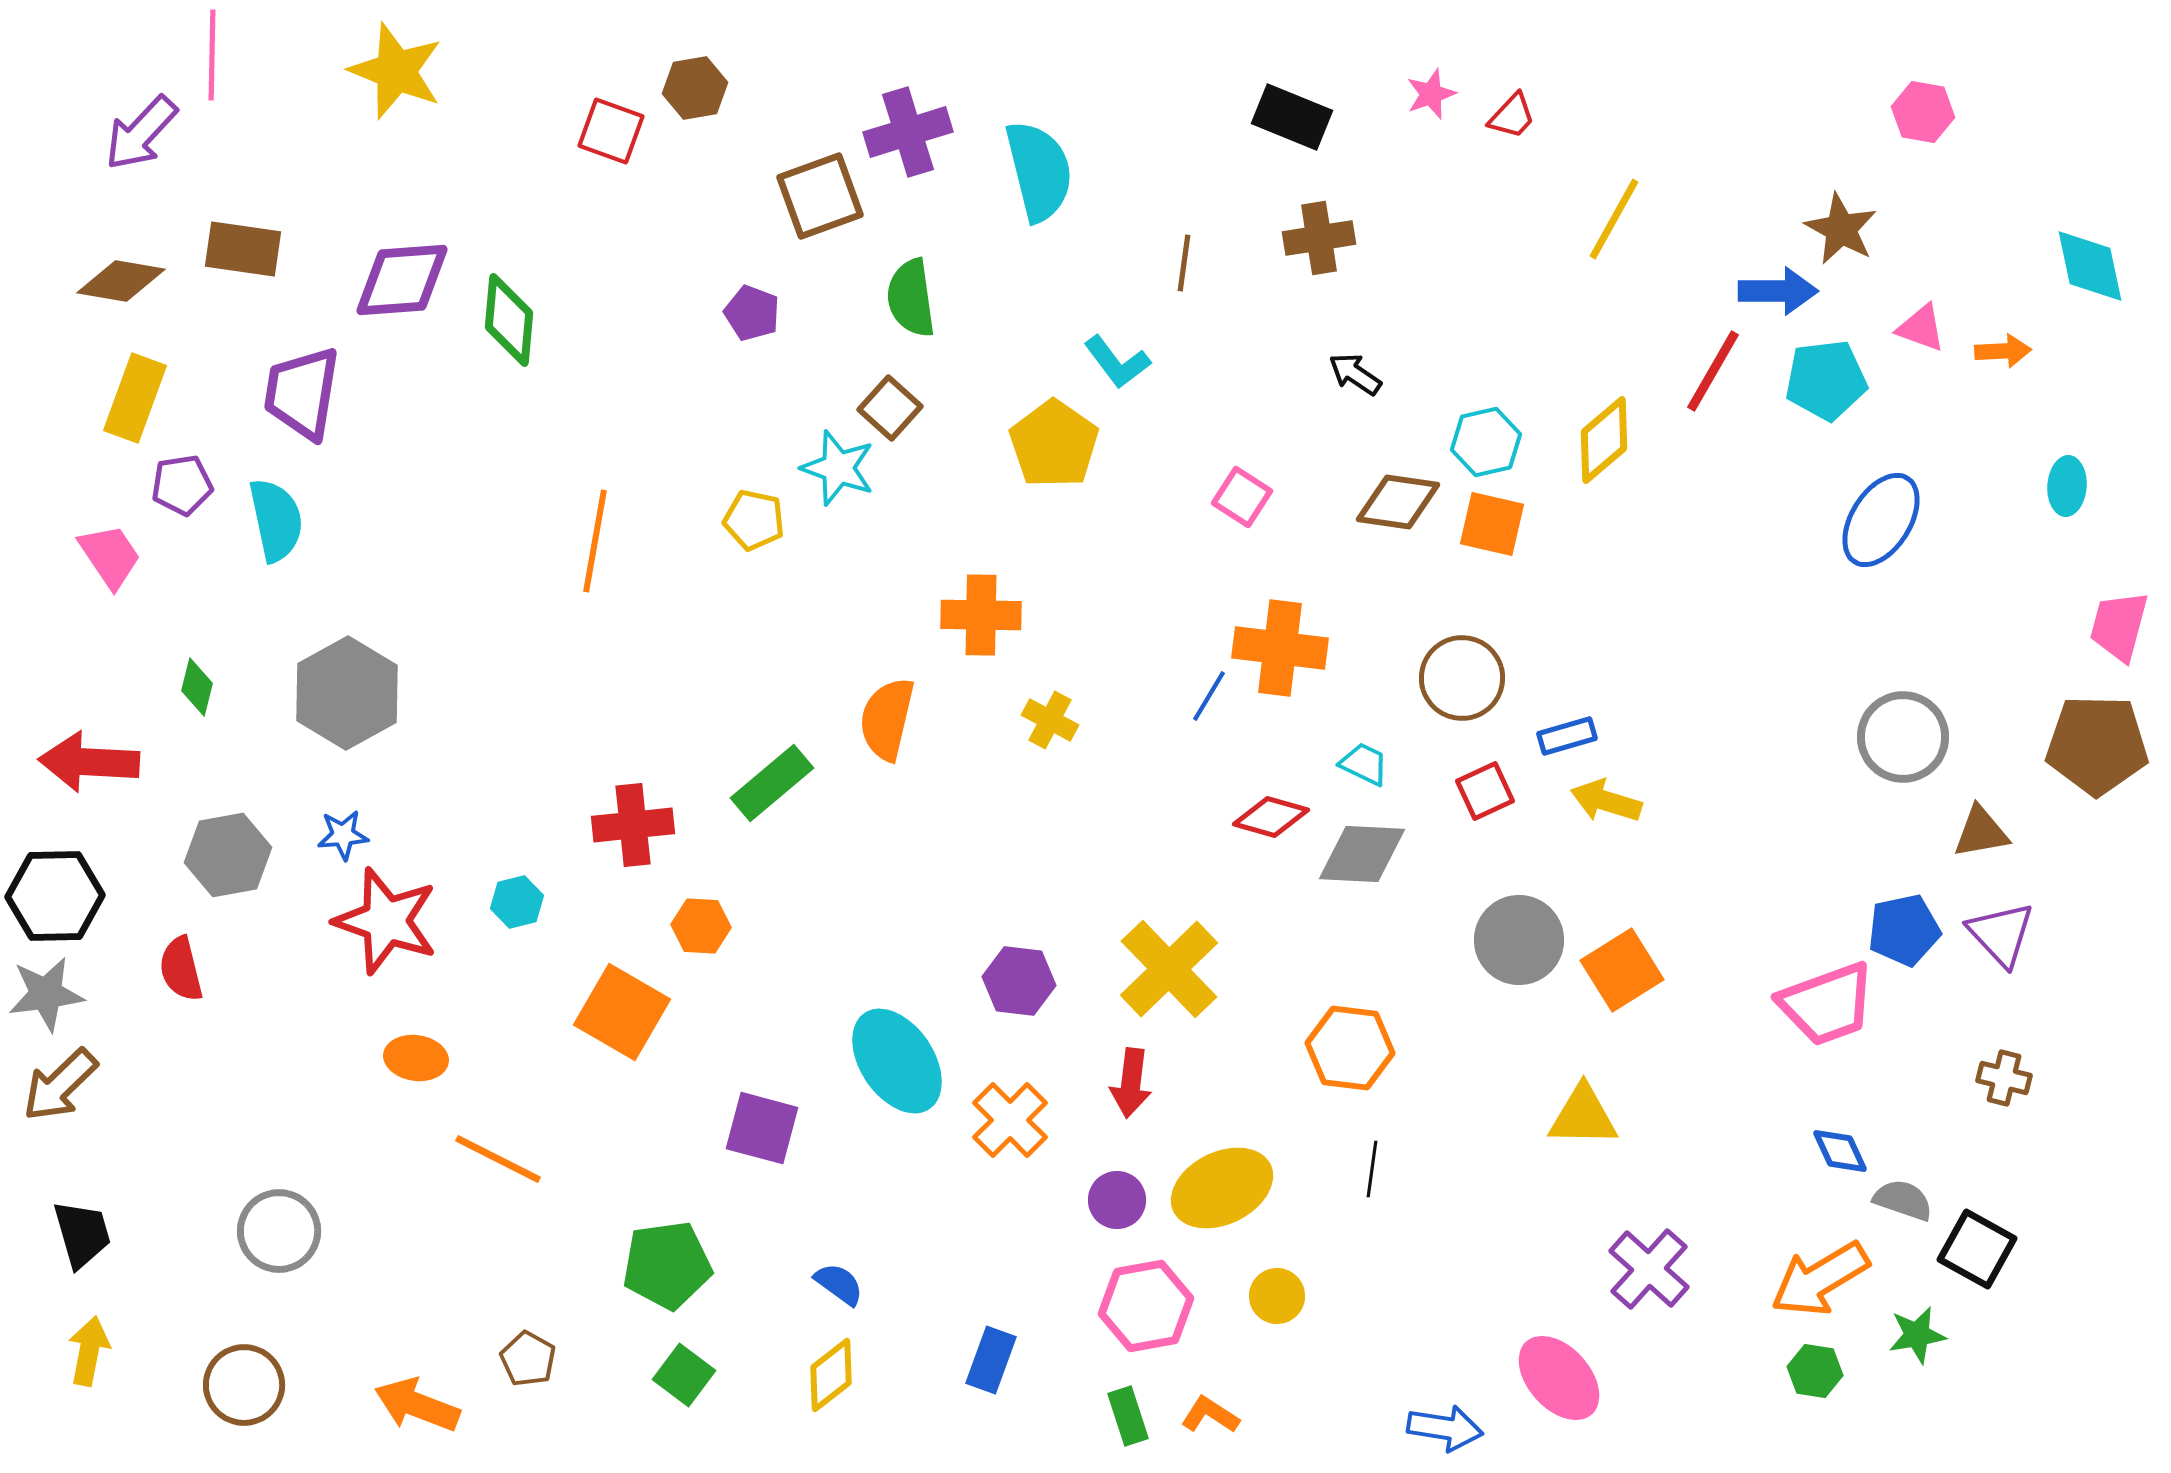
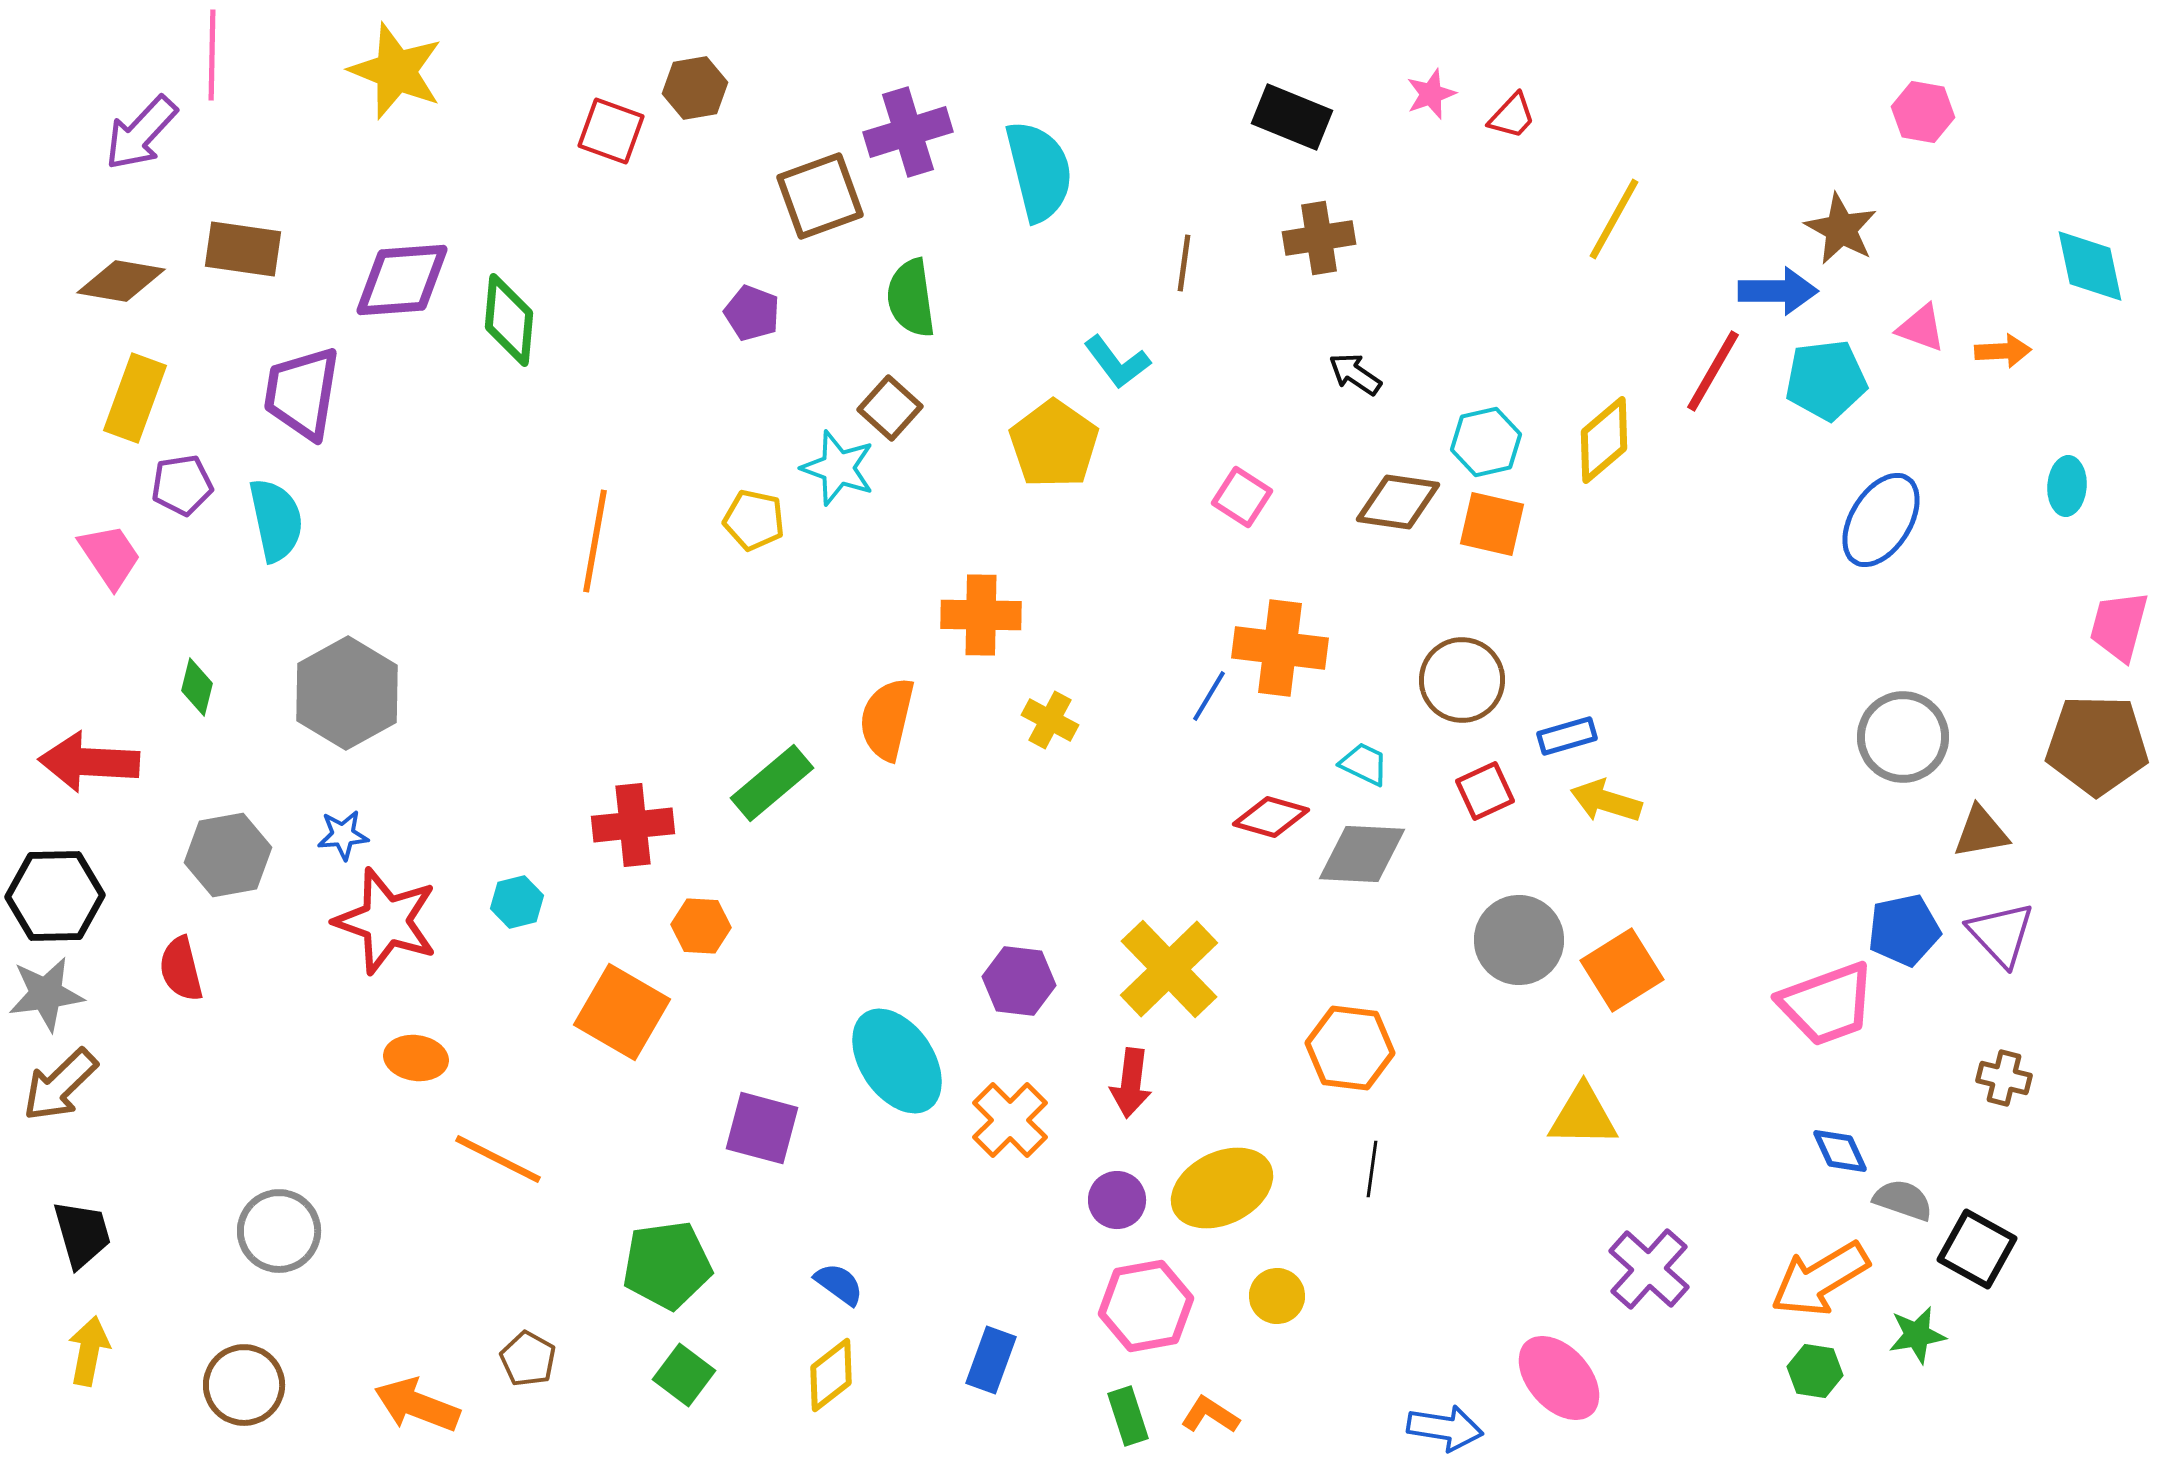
brown circle at (1462, 678): moved 2 px down
